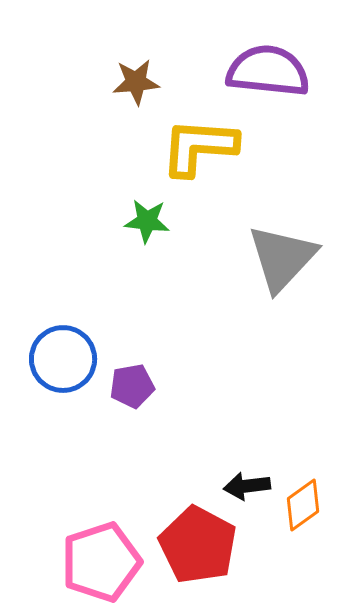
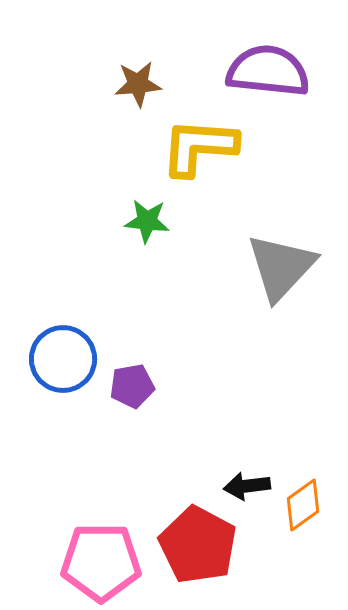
brown star: moved 2 px right, 2 px down
gray triangle: moved 1 px left, 9 px down
pink pentagon: rotated 18 degrees clockwise
